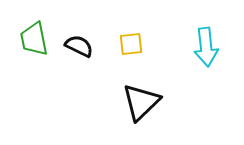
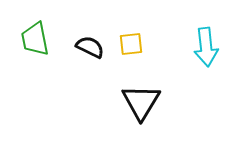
green trapezoid: moved 1 px right
black semicircle: moved 11 px right, 1 px down
black triangle: rotated 15 degrees counterclockwise
